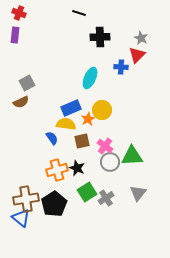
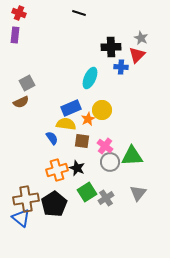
black cross: moved 11 px right, 10 px down
brown square: rotated 21 degrees clockwise
